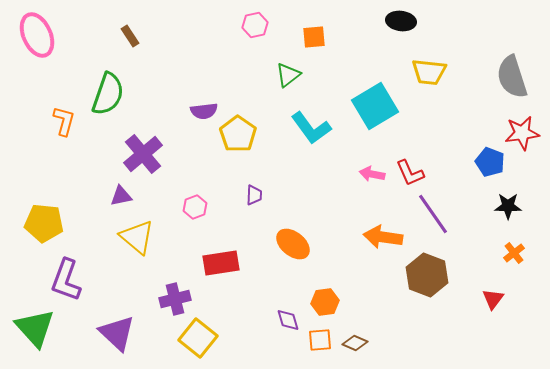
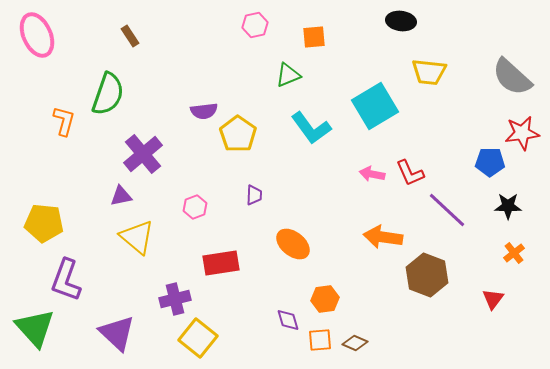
green triangle at (288, 75): rotated 16 degrees clockwise
gray semicircle at (512, 77): rotated 30 degrees counterclockwise
blue pentagon at (490, 162): rotated 20 degrees counterclockwise
purple line at (433, 214): moved 14 px right, 4 px up; rotated 12 degrees counterclockwise
orange hexagon at (325, 302): moved 3 px up
